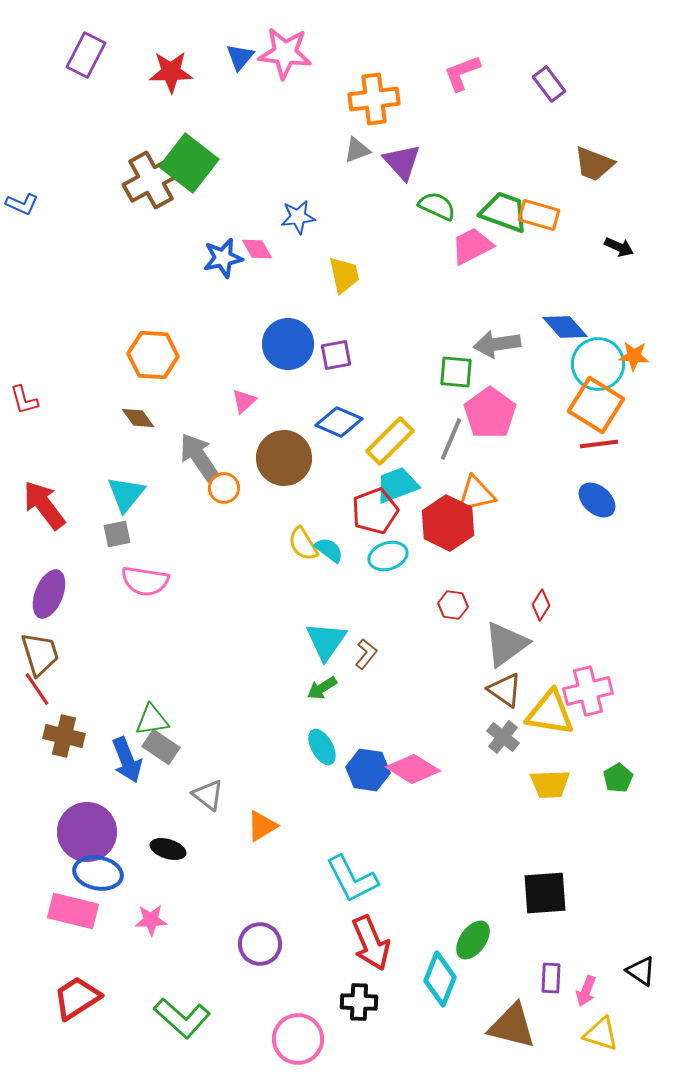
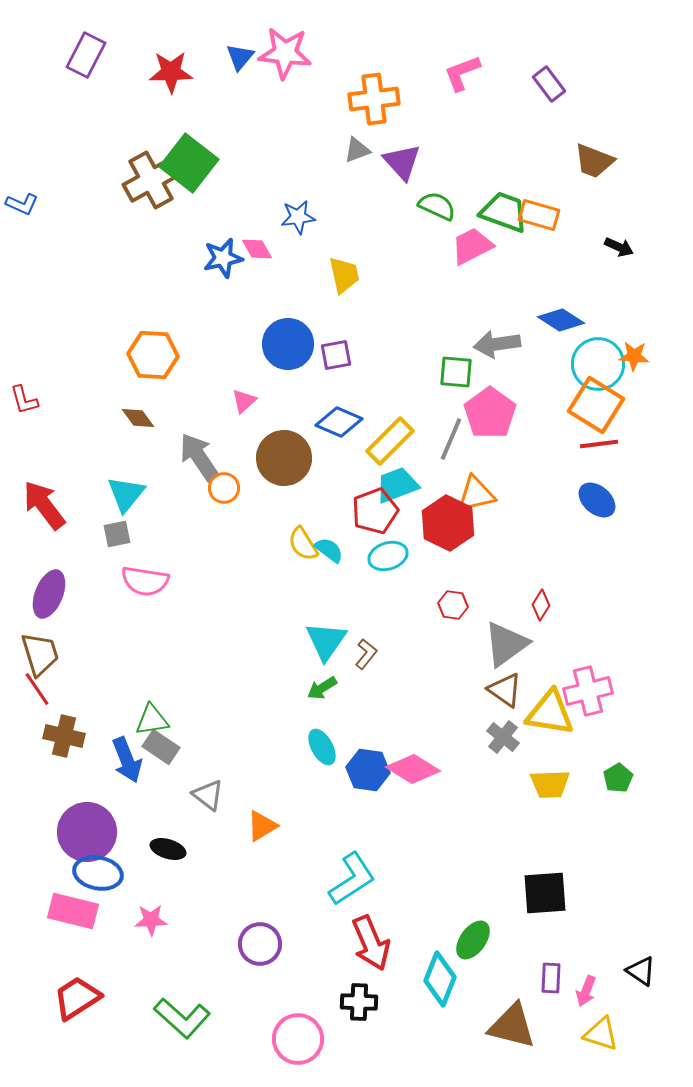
brown trapezoid at (594, 164): moved 3 px up
blue diamond at (565, 327): moved 4 px left, 7 px up; rotated 15 degrees counterclockwise
cyan L-shape at (352, 879): rotated 96 degrees counterclockwise
